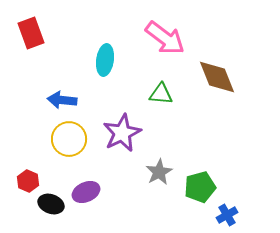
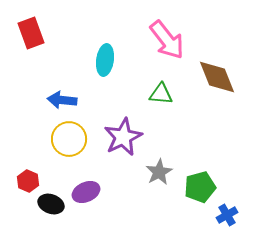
pink arrow: moved 2 px right, 2 px down; rotated 15 degrees clockwise
purple star: moved 1 px right, 4 px down
